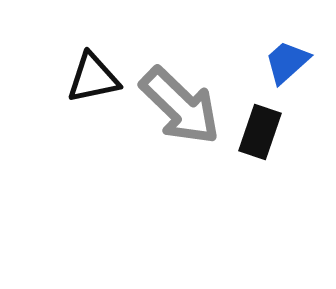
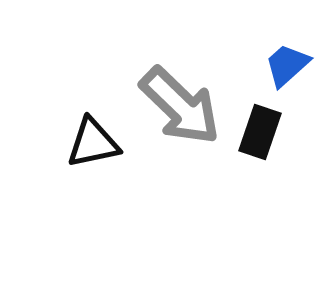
blue trapezoid: moved 3 px down
black triangle: moved 65 px down
